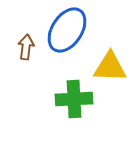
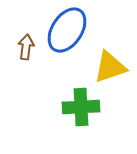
yellow triangle: rotated 21 degrees counterclockwise
green cross: moved 7 px right, 8 px down
